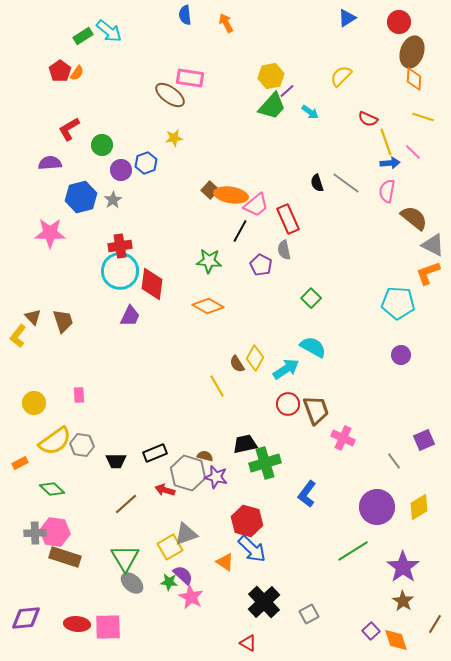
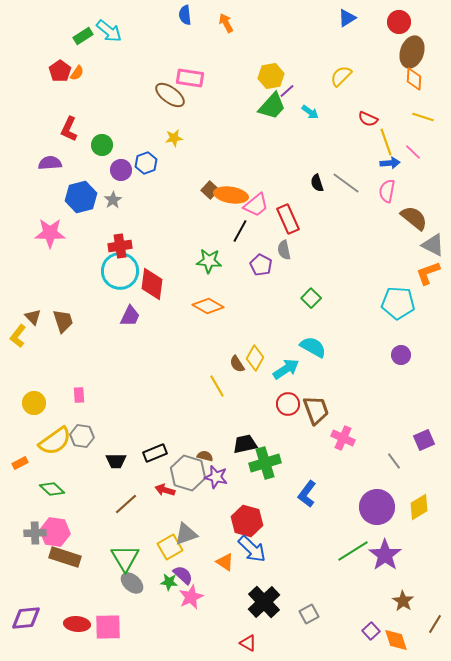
red L-shape at (69, 129): rotated 35 degrees counterclockwise
gray hexagon at (82, 445): moved 9 px up
purple star at (403, 567): moved 18 px left, 12 px up
pink star at (191, 597): rotated 20 degrees clockwise
